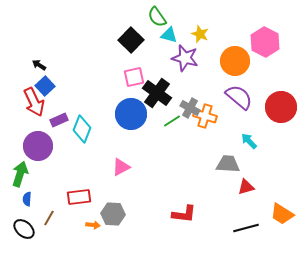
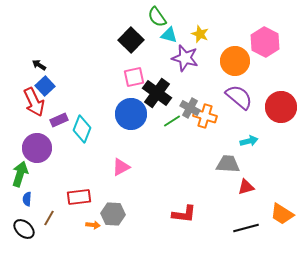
cyan arrow: rotated 120 degrees clockwise
purple circle: moved 1 px left, 2 px down
